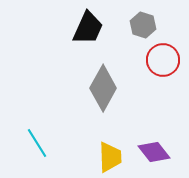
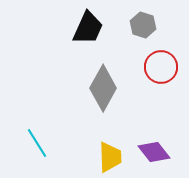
red circle: moved 2 px left, 7 px down
